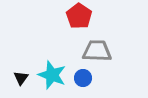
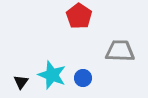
gray trapezoid: moved 23 px right
black triangle: moved 4 px down
